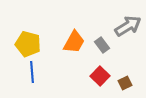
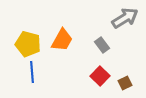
gray arrow: moved 3 px left, 8 px up
orange trapezoid: moved 12 px left, 2 px up
